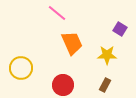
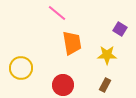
orange trapezoid: rotated 15 degrees clockwise
